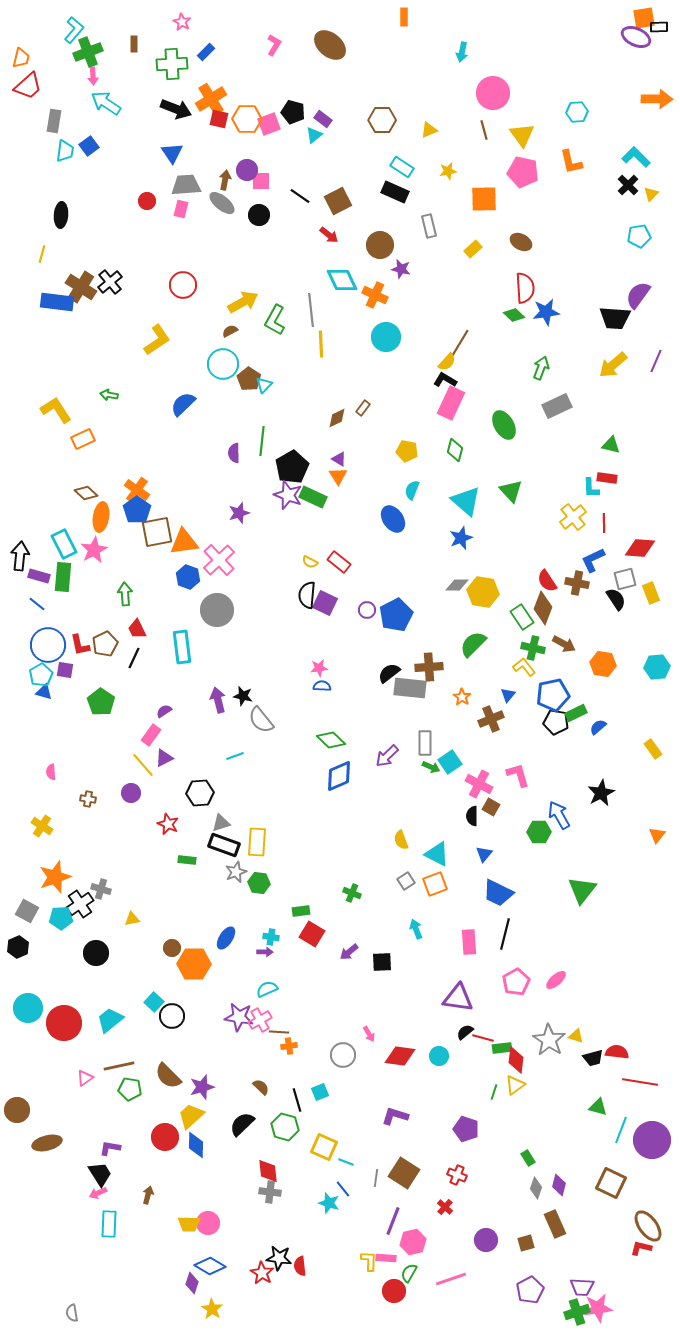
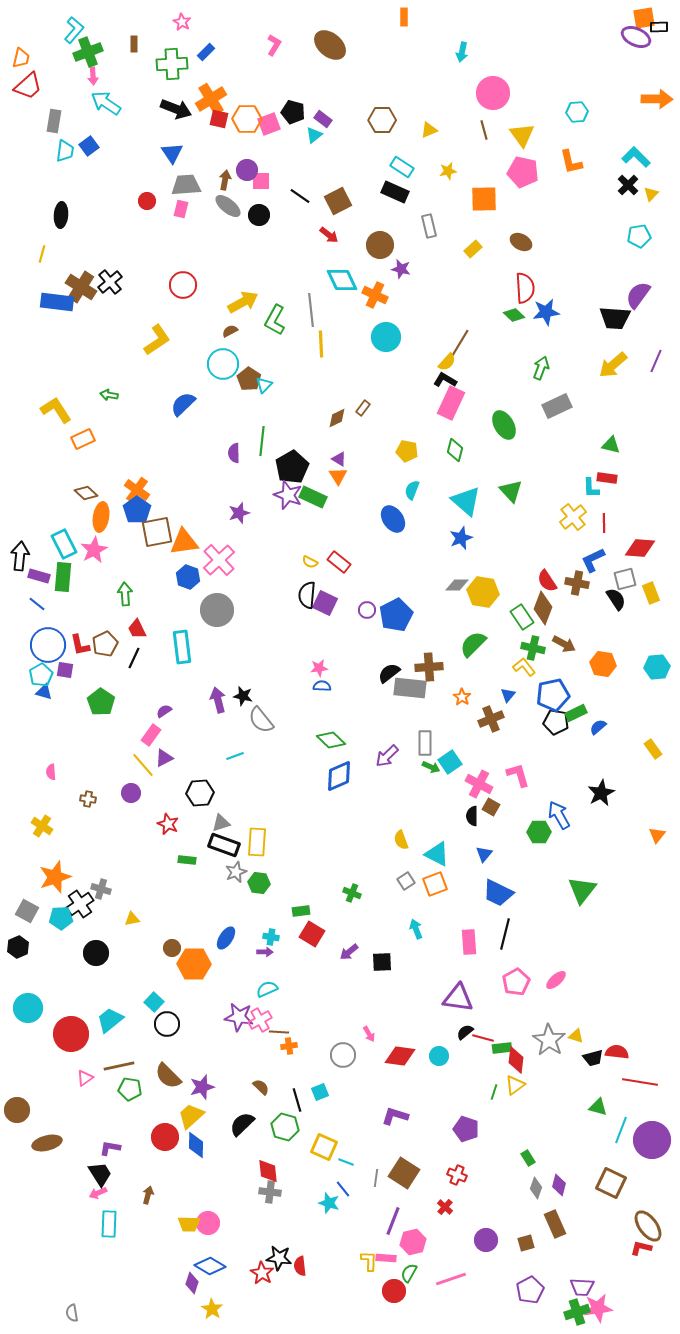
gray ellipse at (222, 203): moved 6 px right, 3 px down
black circle at (172, 1016): moved 5 px left, 8 px down
red circle at (64, 1023): moved 7 px right, 11 px down
